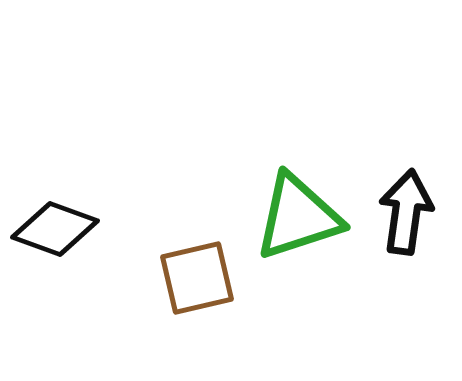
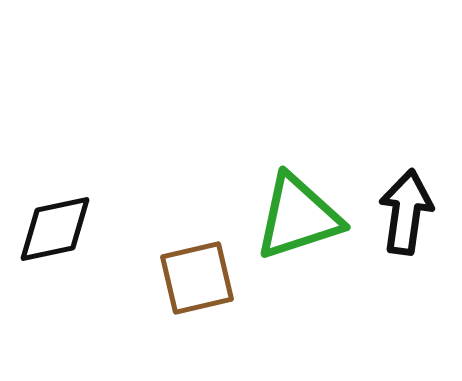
black diamond: rotated 32 degrees counterclockwise
